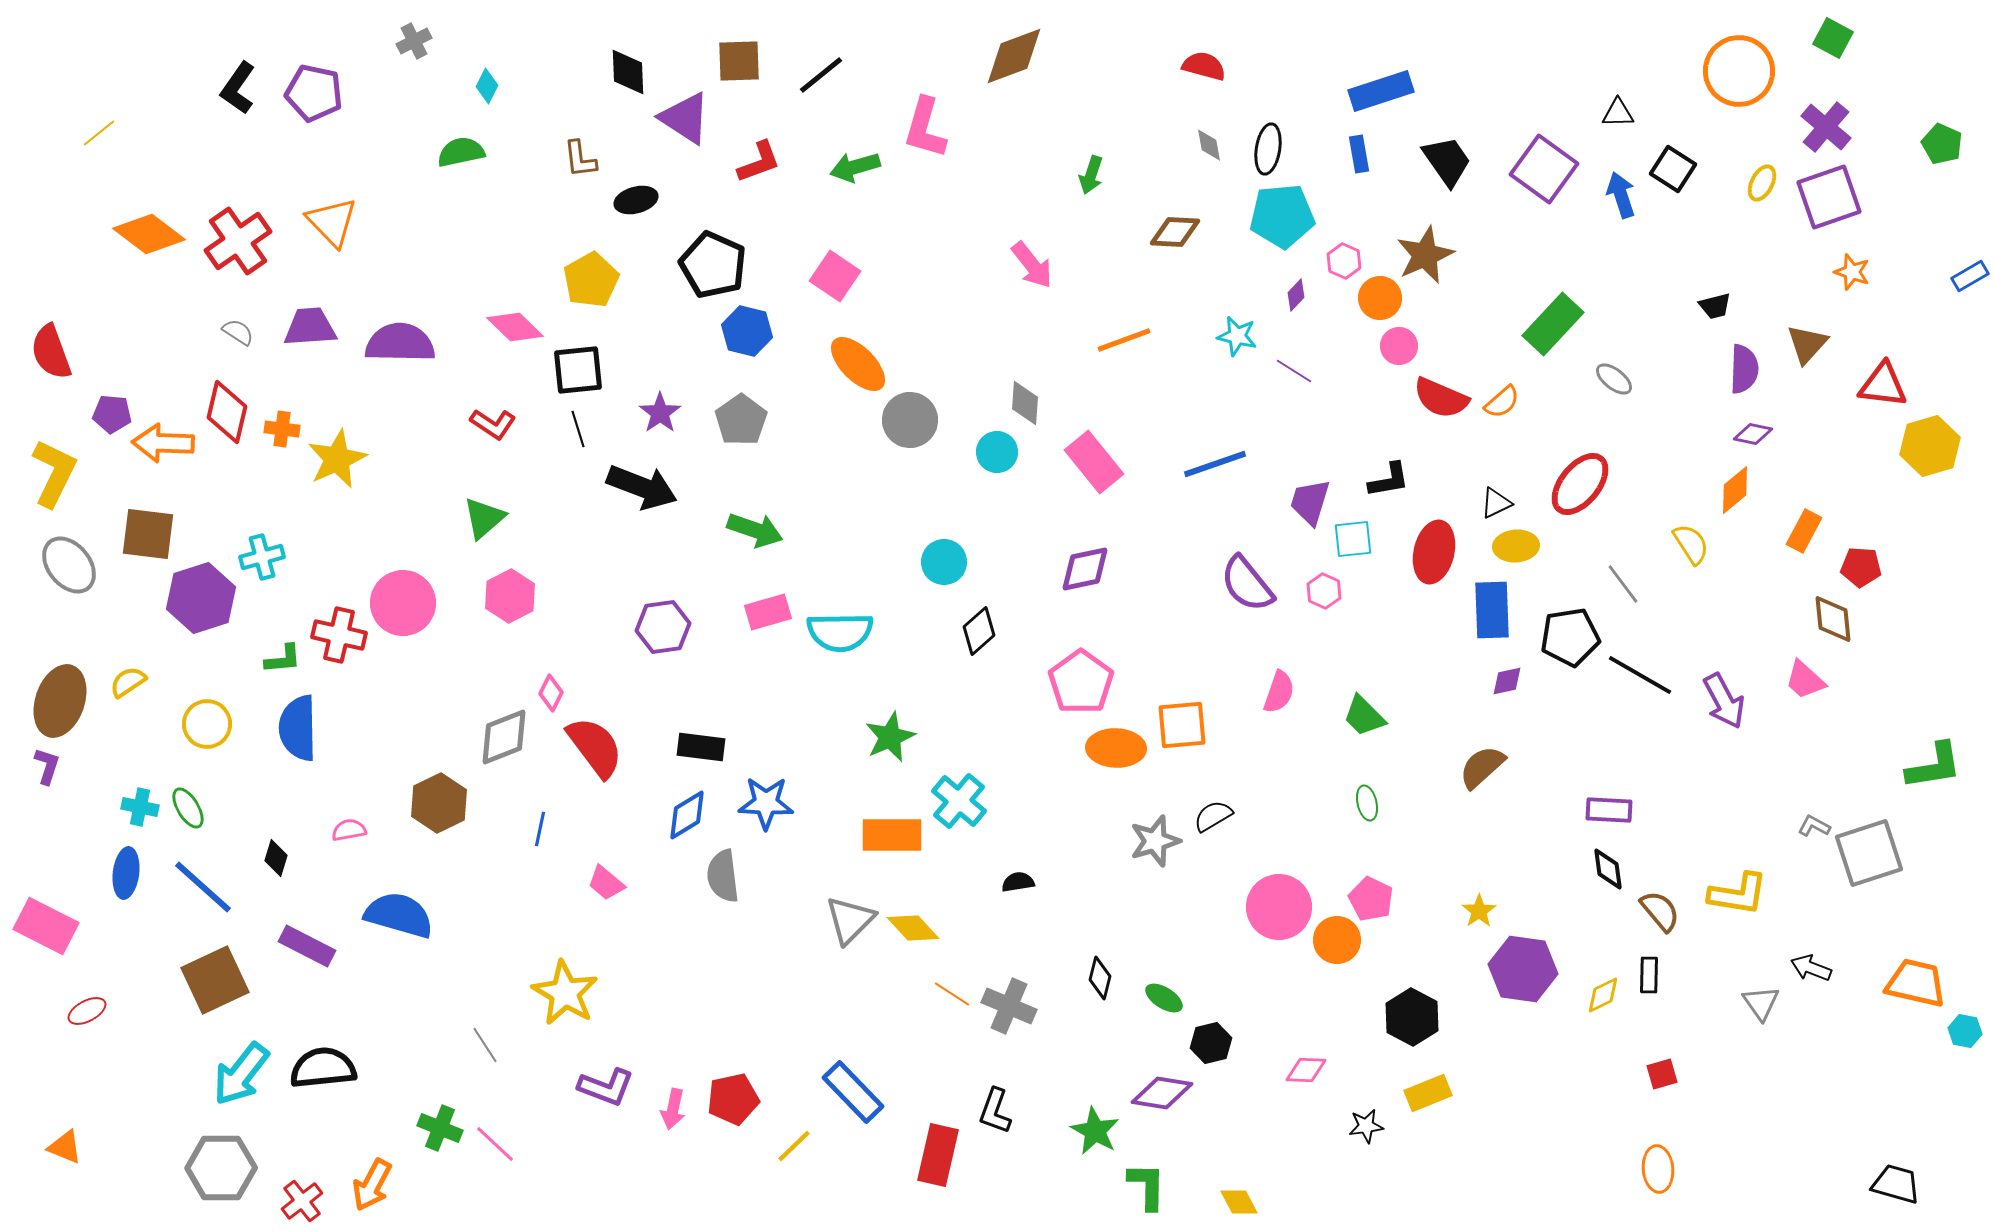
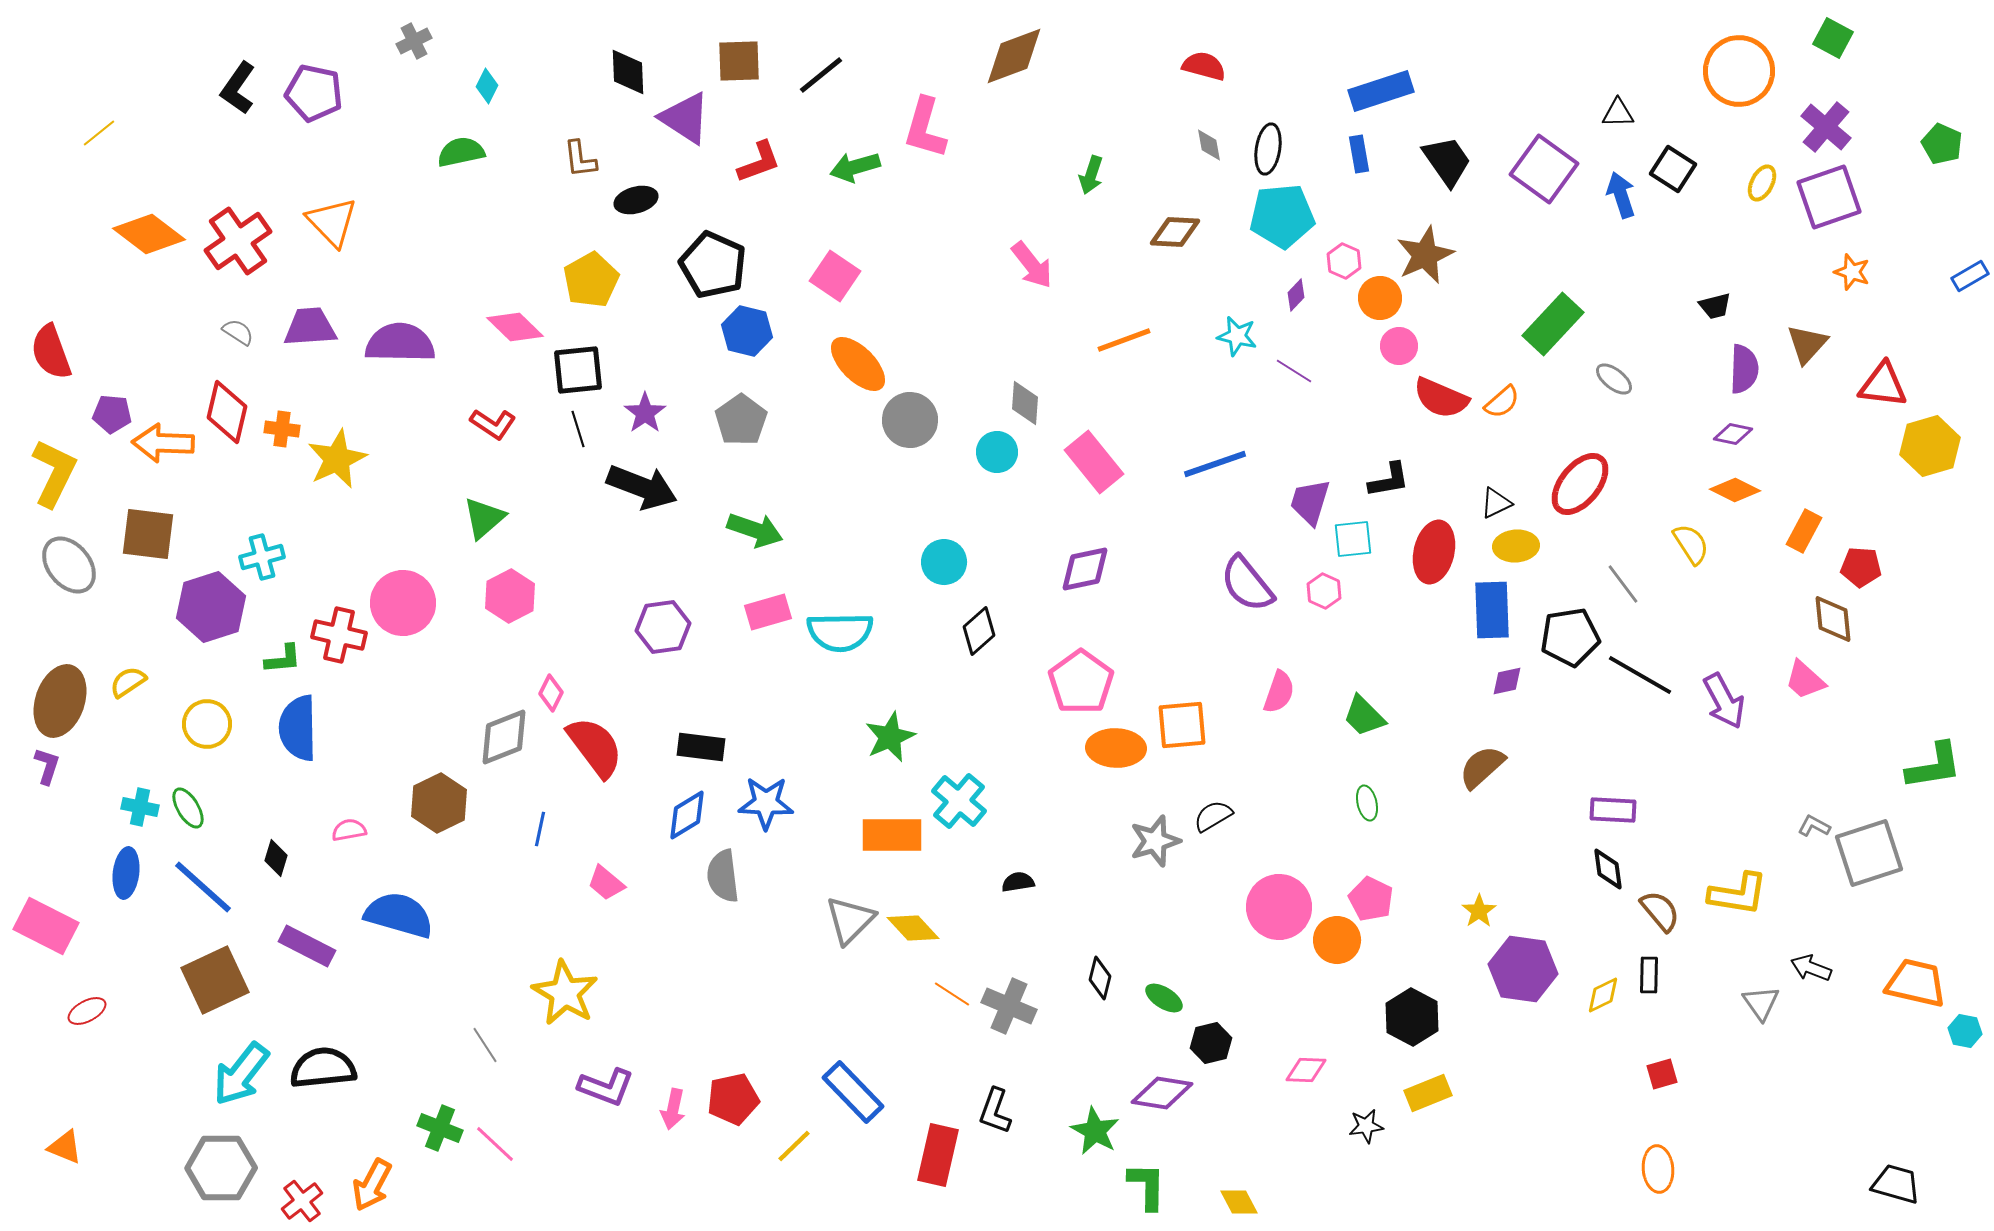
purple star at (660, 413): moved 15 px left
purple diamond at (1753, 434): moved 20 px left
orange diamond at (1735, 490): rotated 66 degrees clockwise
purple hexagon at (201, 598): moved 10 px right, 9 px down
purple rectangle at (1609, 810): moved 4 px right
